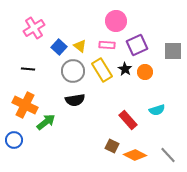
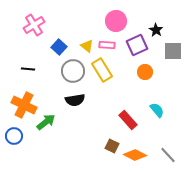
pink cross: moved 3 px up
yellow triangle: moved 7 px right
black star: moved 31 px right, 39 px up
orange cross: moved 1 px left
cyan semicircle: rotated 112 degrees counterclockwise
blue circle: moved 4 px up
